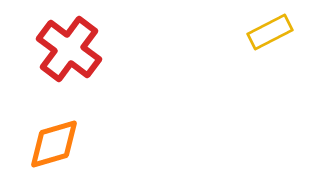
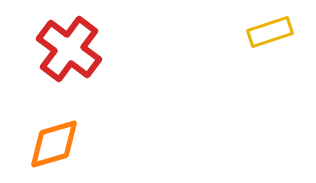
yellow rectangle: rotated 9 degrees clockwise
